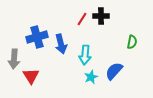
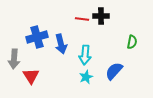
red line: rotated 64 degrees clockwise
cyan star: moved 5 px left
